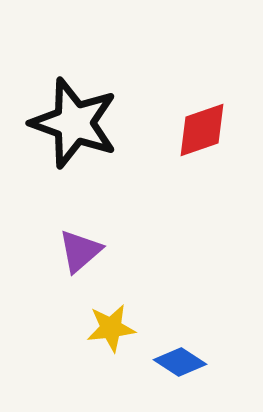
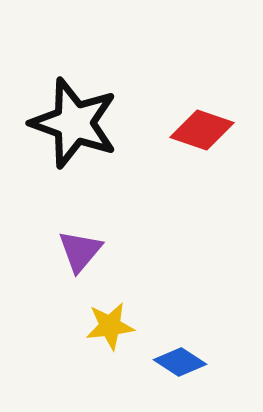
red diamond: rotated 38 degrees clockwise
purple triangle: rotated 9 degrees counterclockwise
yellow star: moved 1 px left, 2 px up
